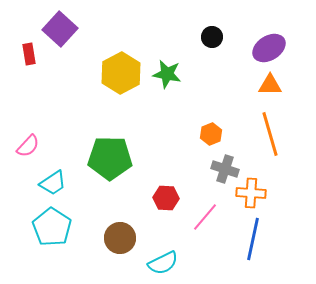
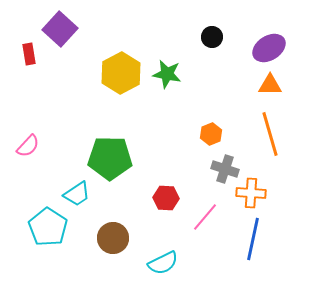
cyan trapezoid: moved 24 px right, 11 px down
cyan pentagon: moved 4 px left
brown circle: moved 7 px left
